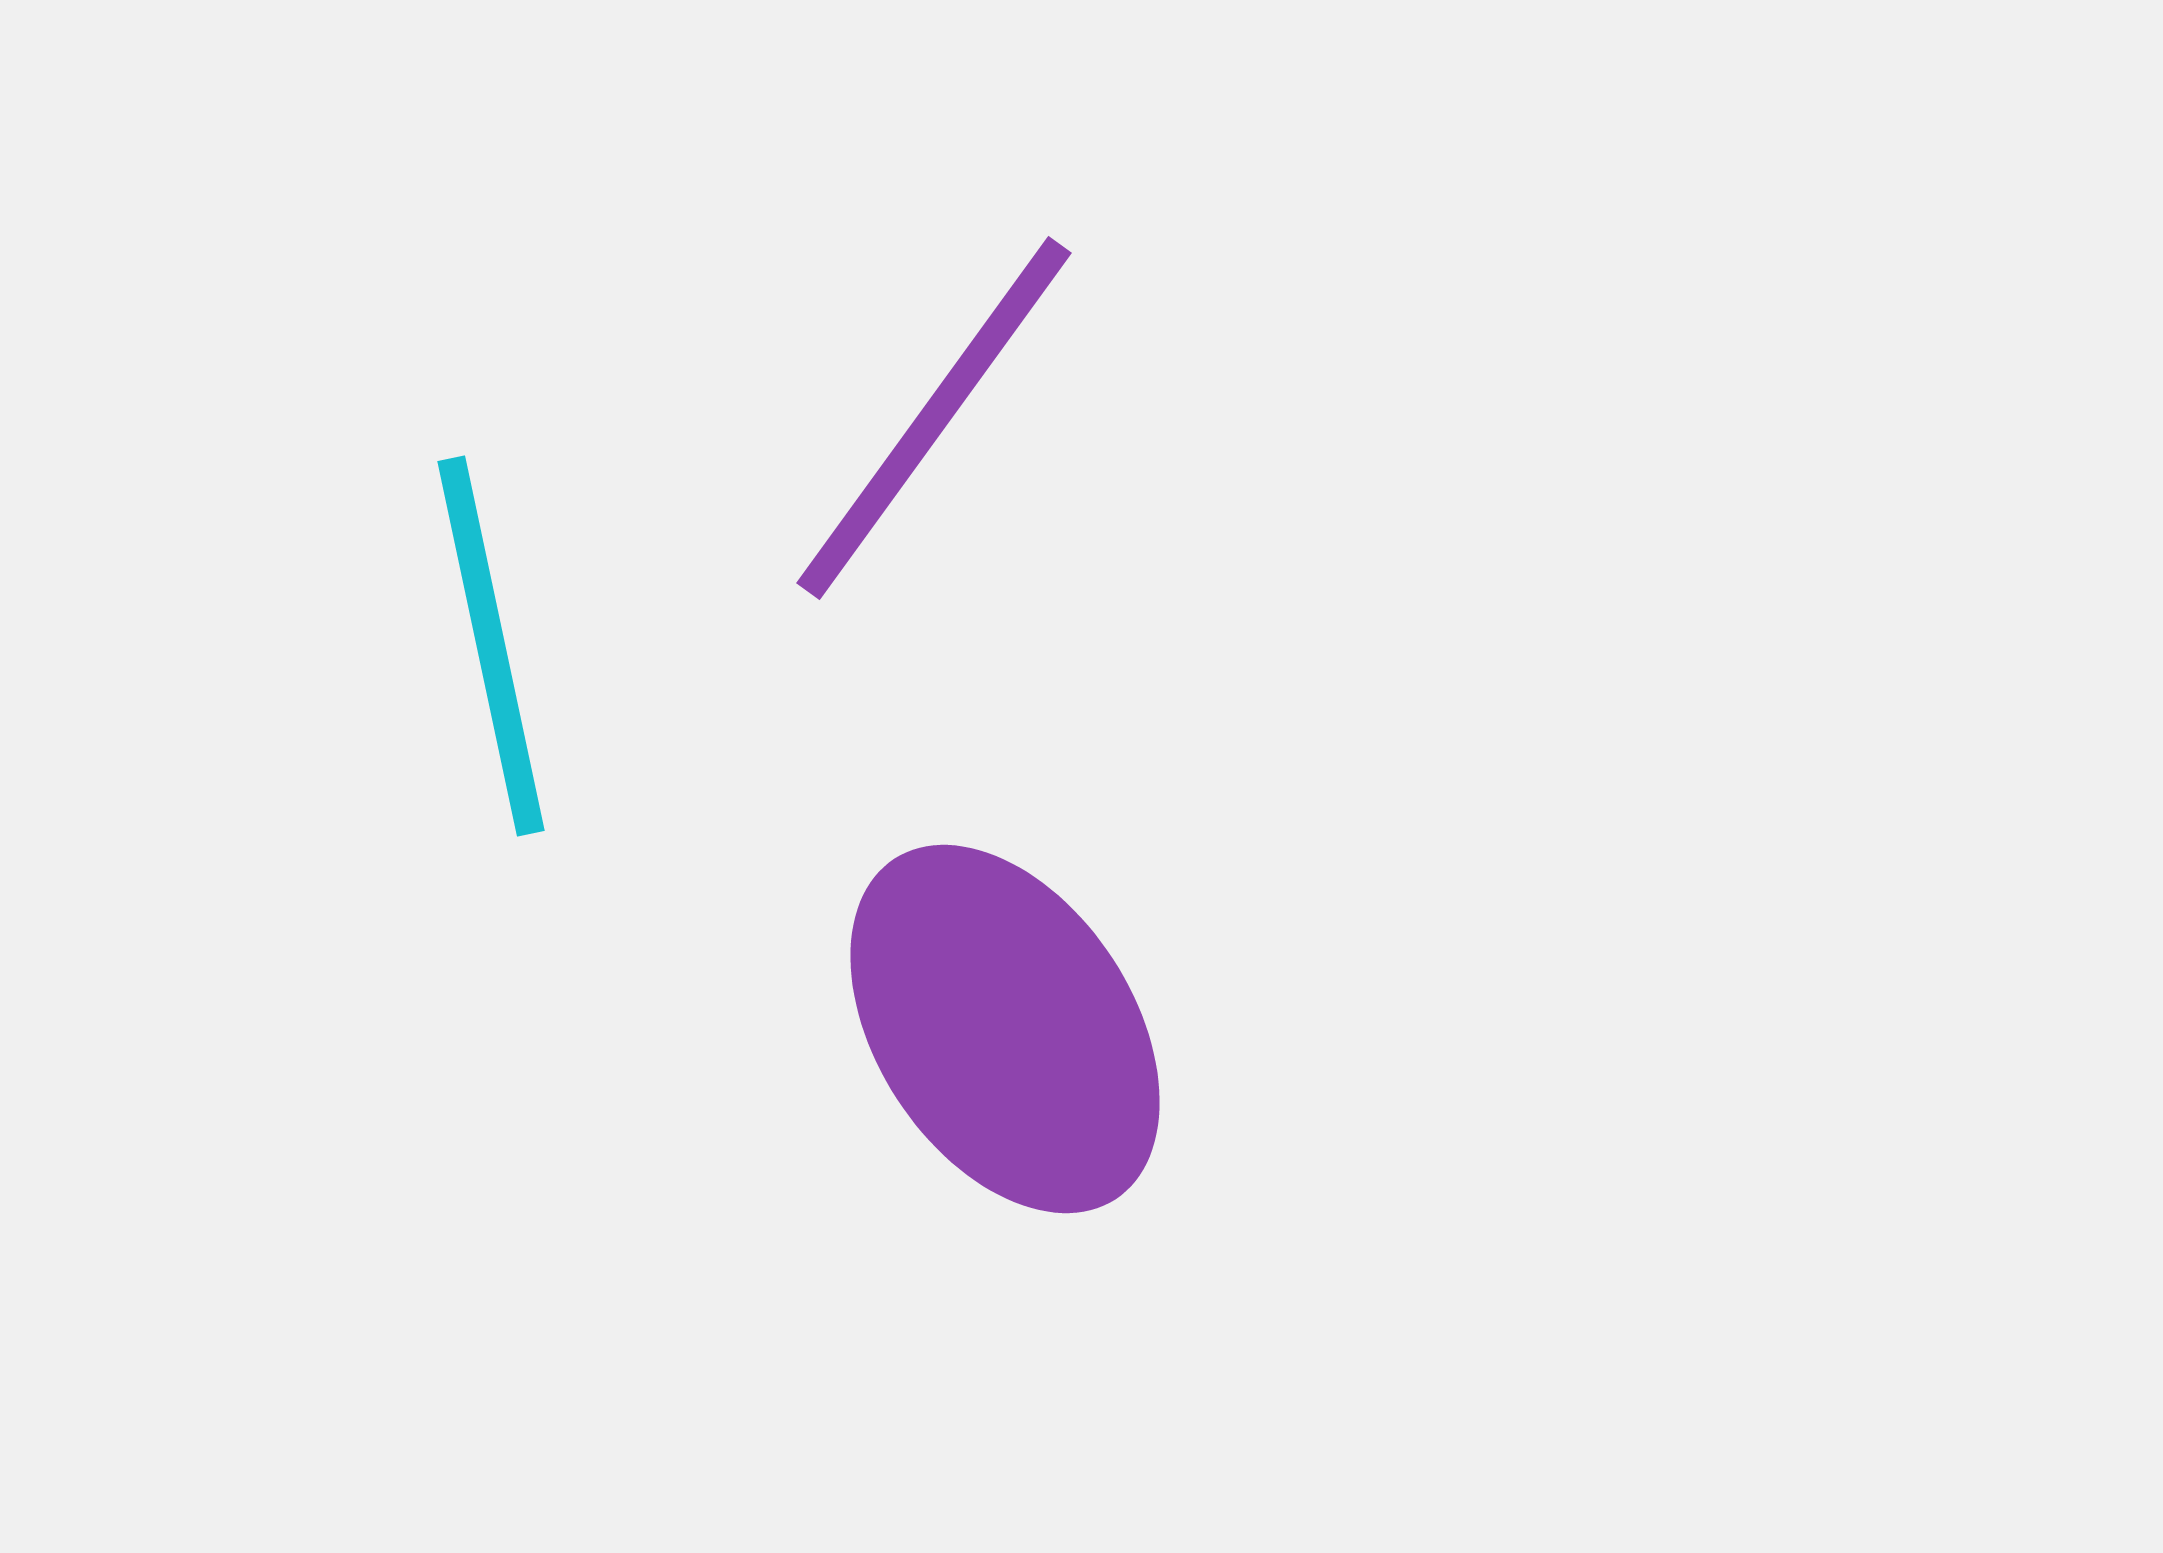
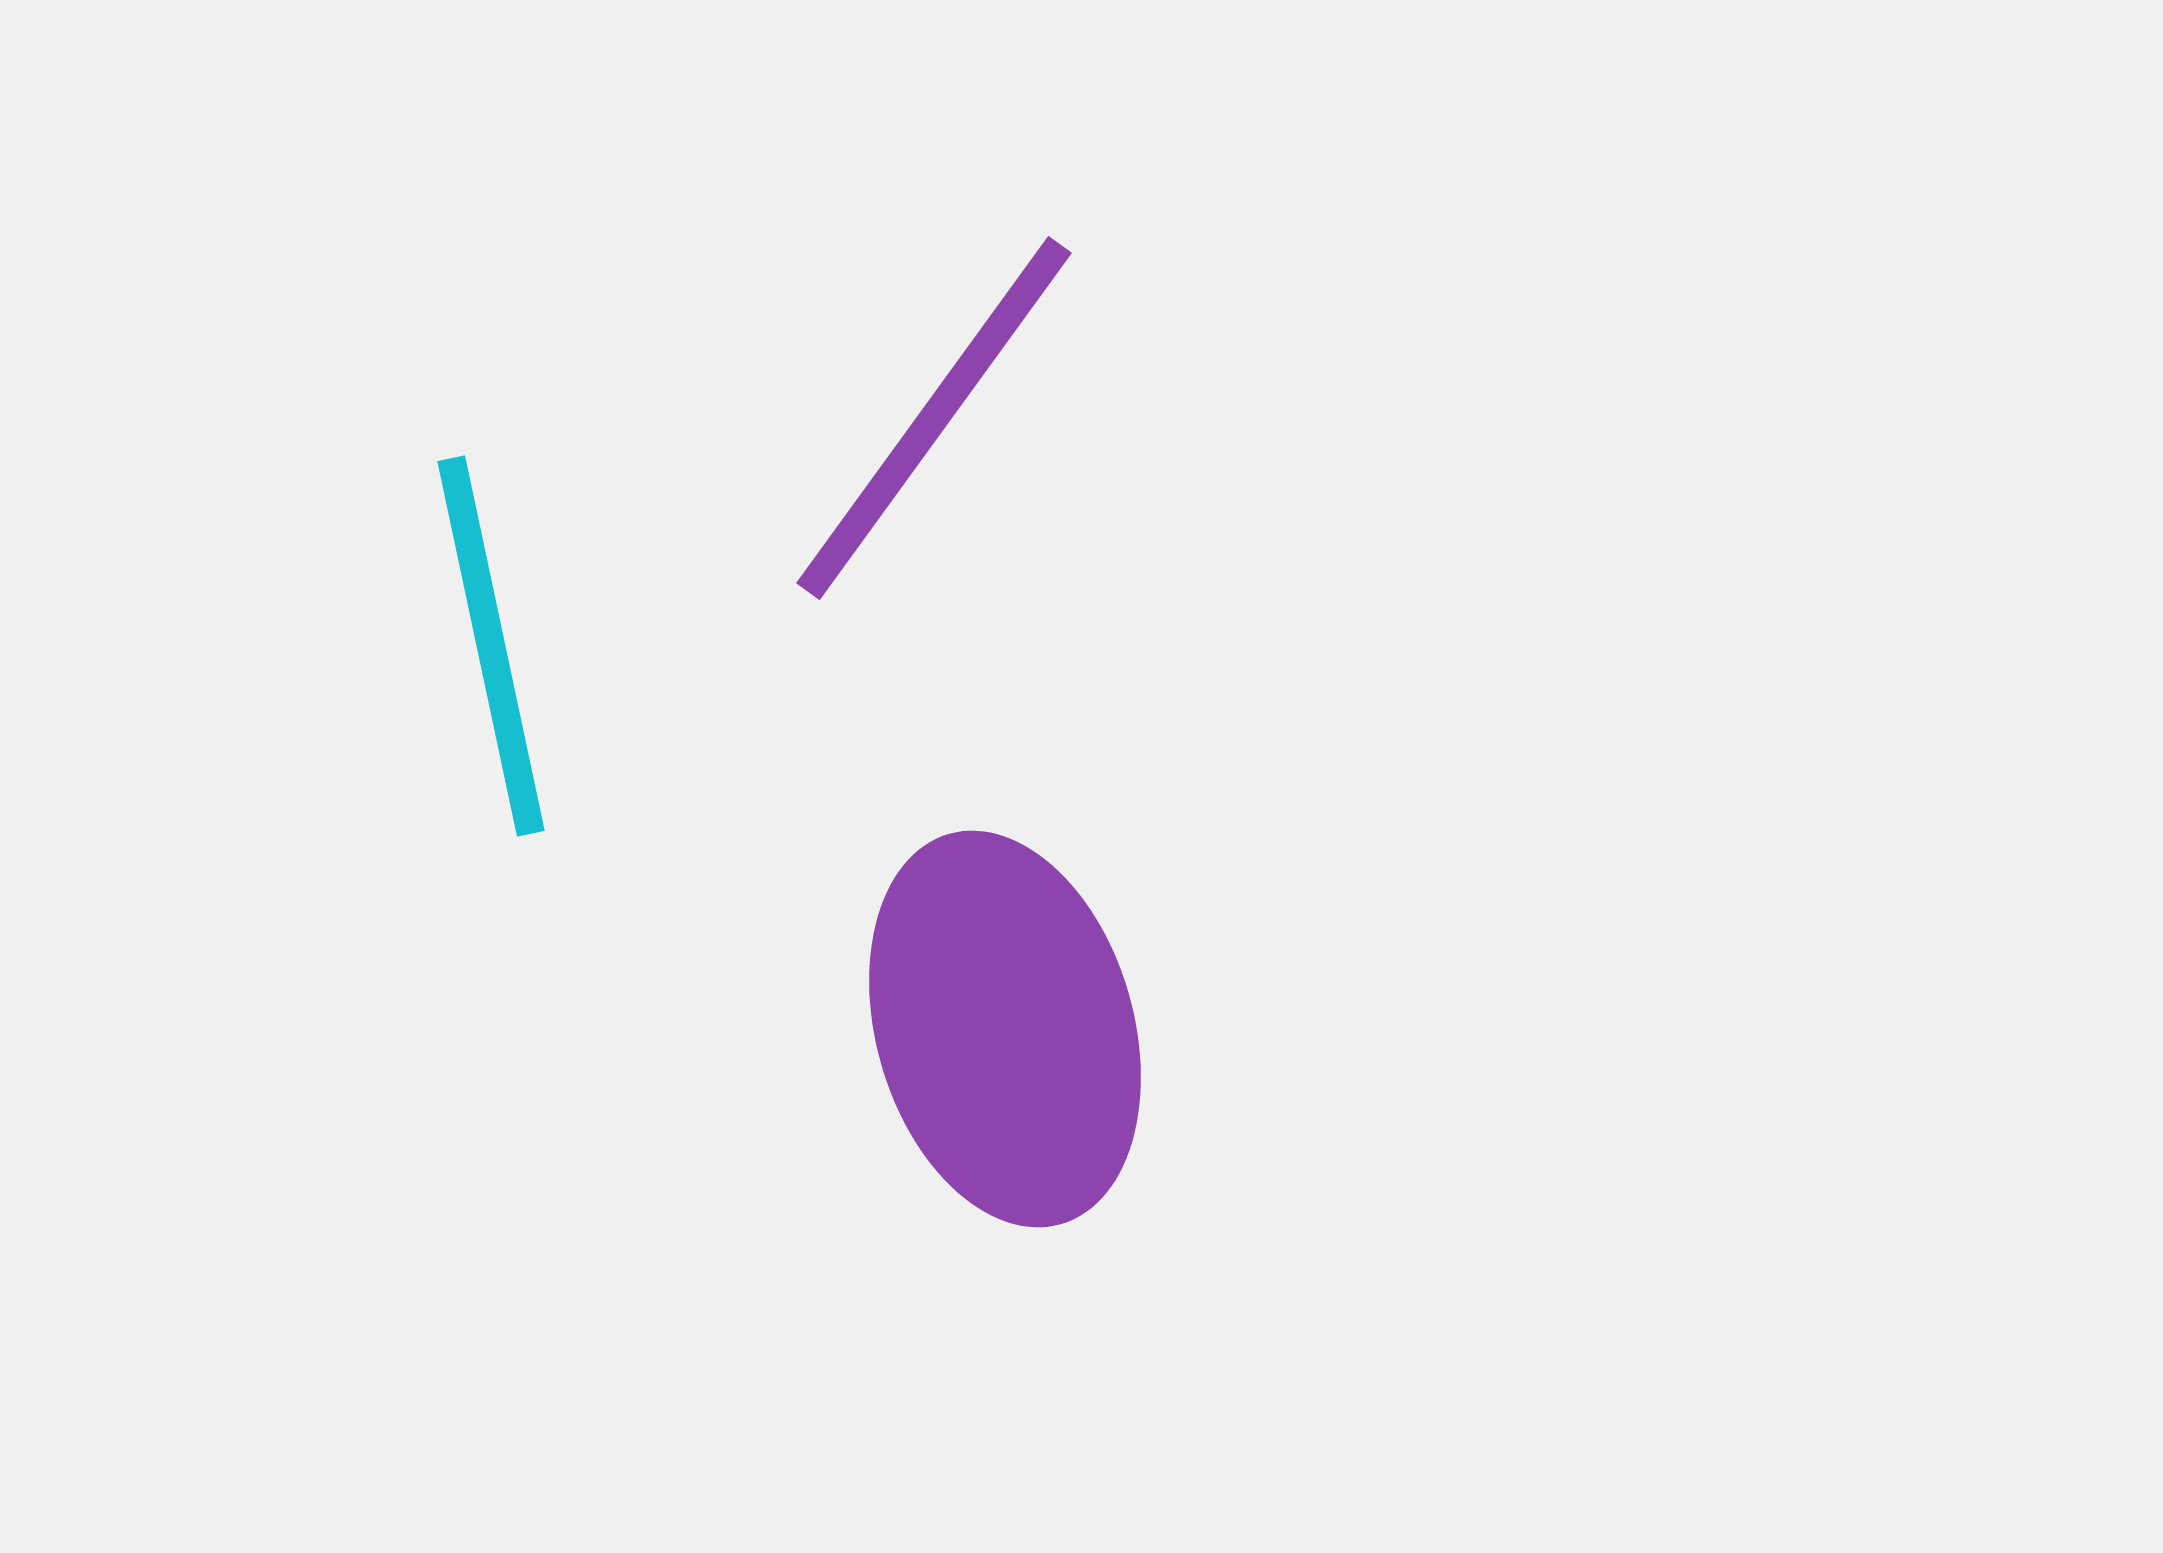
purple ellipse: rotated 17 degrees clockwise
